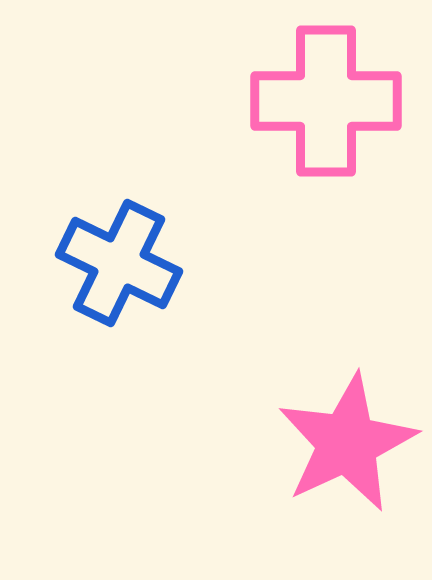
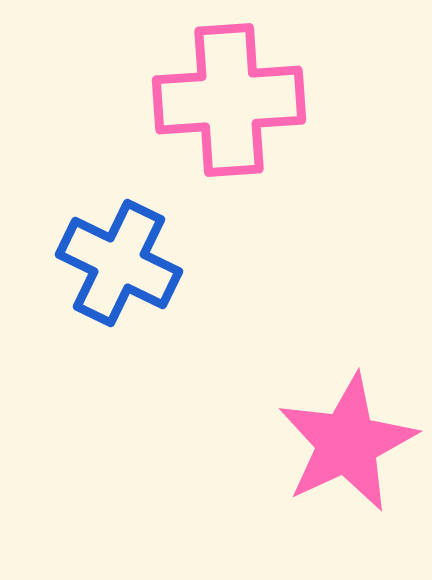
pink cross: moved 97 px left, 1 px up; rotated 4 degrees counterclockwise
